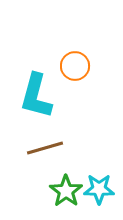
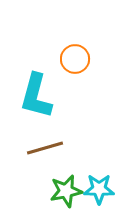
orange circle: moved 7 px up
green star: rotated 24 degrees clockwise
